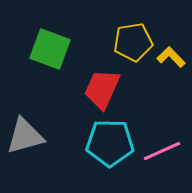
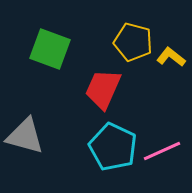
yellow pentagon: rotated 24 degrees clockwise
yellow L-shape: rotated 8 degrees counterclockwise
red trapezoid: moved 1 px right
gray triangle: rotated 30 degrees clockwise
cyan pentagon: moved 3 px right, 4 px down; rotated 24 degrees clockwise
